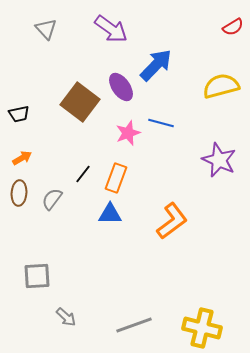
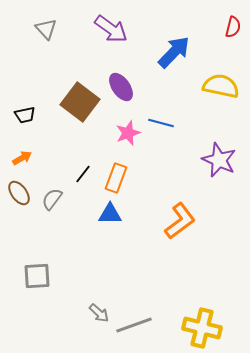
red semicircle: rotated 45 degrees counterclockwise
blue arrow: moved 18 px right, 13 px up
yellow semicircle: rotated 27 degrees clockwise
black trapezoid: moved 6 px right, 1 px down
brown ellipse: rotated 40 degrees counterclockwise
orange L-shape: moved 8 px right
gray arrow: moved 33 px right, 4 px up
